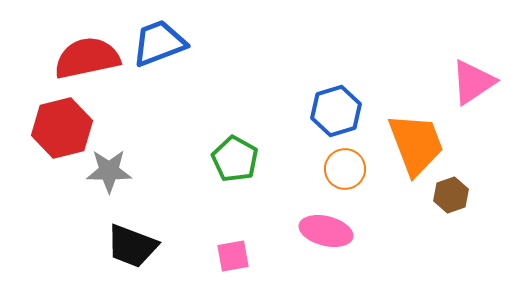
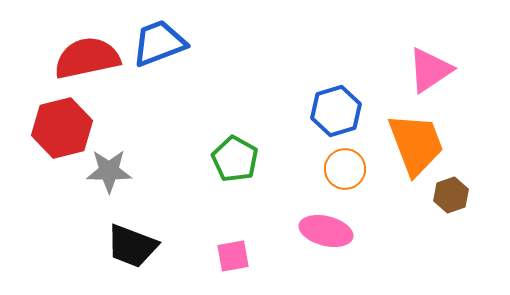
pink triangle: moved 43 px left, 12 px up
